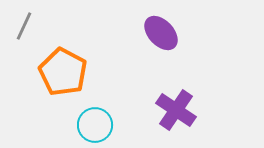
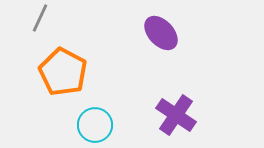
gray line: moved 16 px right, 8 px up
purple cross: moved 5 px down
